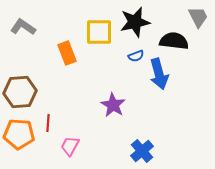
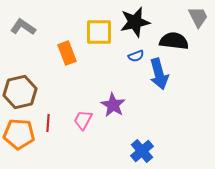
brown hexagon: rotated 8 degrees counterclockwise
pink trapezoid: moved 13 px right, 26 px up
